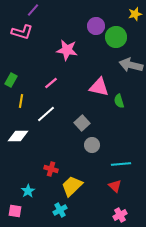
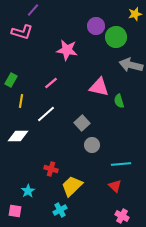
pink cross: moved 2 px right, 1 px down; rotated 32 degrees counterclockwise
